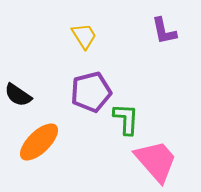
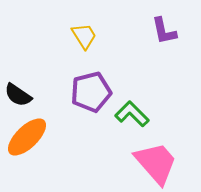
green L-shape: moved 6 px right, 5 px up; rotated 48 degrees counterclockwise
orange ellipse: moved 12 px left, 5 px up
pink trapezoid: moved 2 px down
